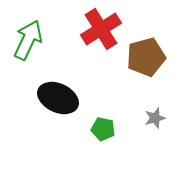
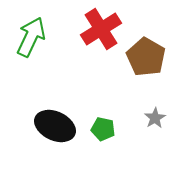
green arrow: moved 3 px right, 3 px up
brown pentagon: rotated 27 degrees counterclockwise
black ellipse: moved 3 px left, 28 px down
gray star: rotated 15 degrees counterclockwise
